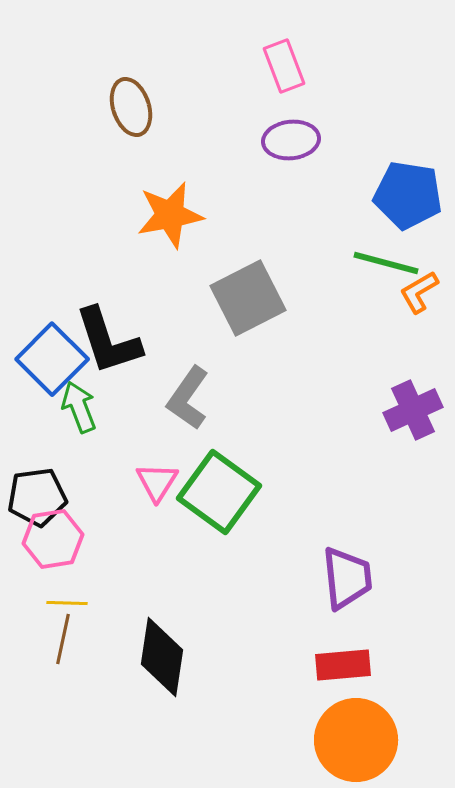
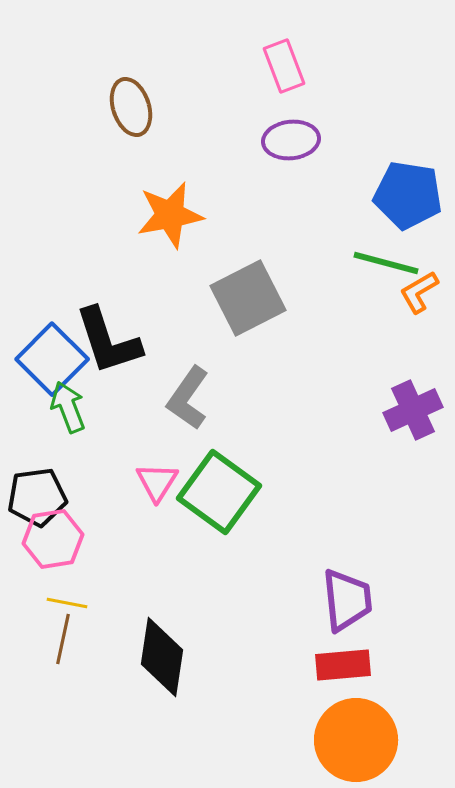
green arrow: moved 11 px left
purple trapezoid: moved 22 px down
yellow line: rotated 9 degrees clockwise
